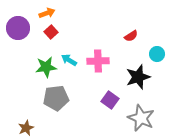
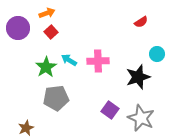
red semicircle: moved 10 px right, 14 px up
green star: rotated 25 degrees counterclockwise
purple square: moved 10 px down
